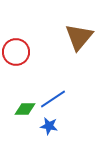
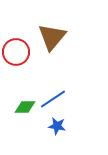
brown triangle: moved 27 px left
green diamond: moved 2 px up
blue star: moved 8 px right
